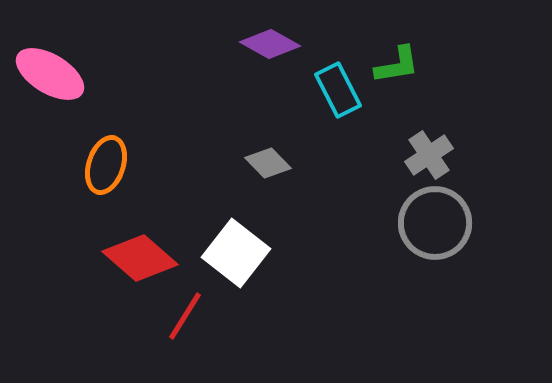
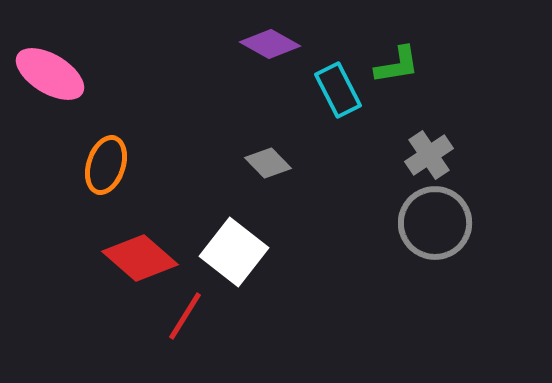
white square: moved 2 px left, 1 px up
